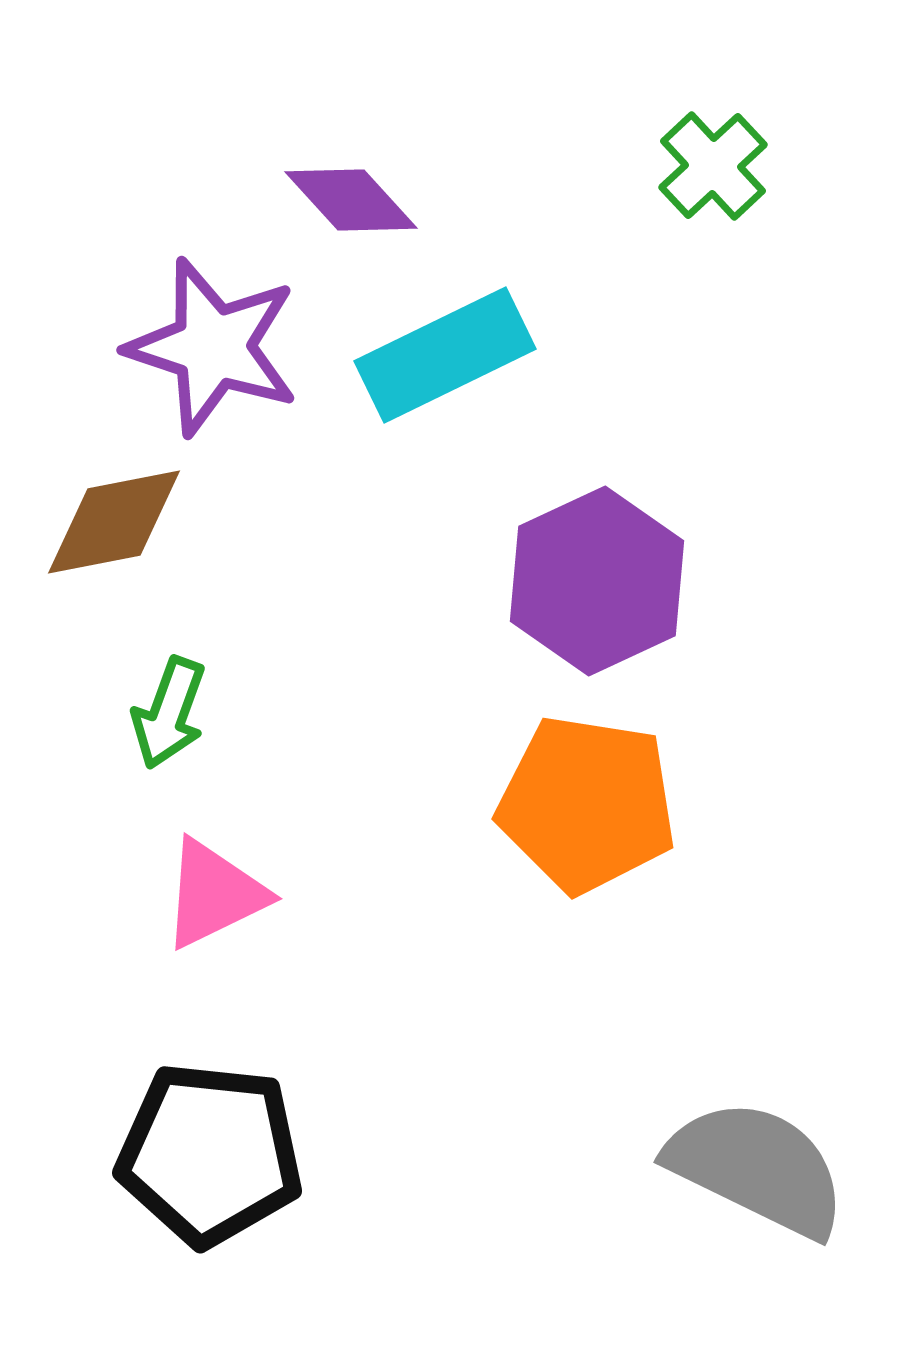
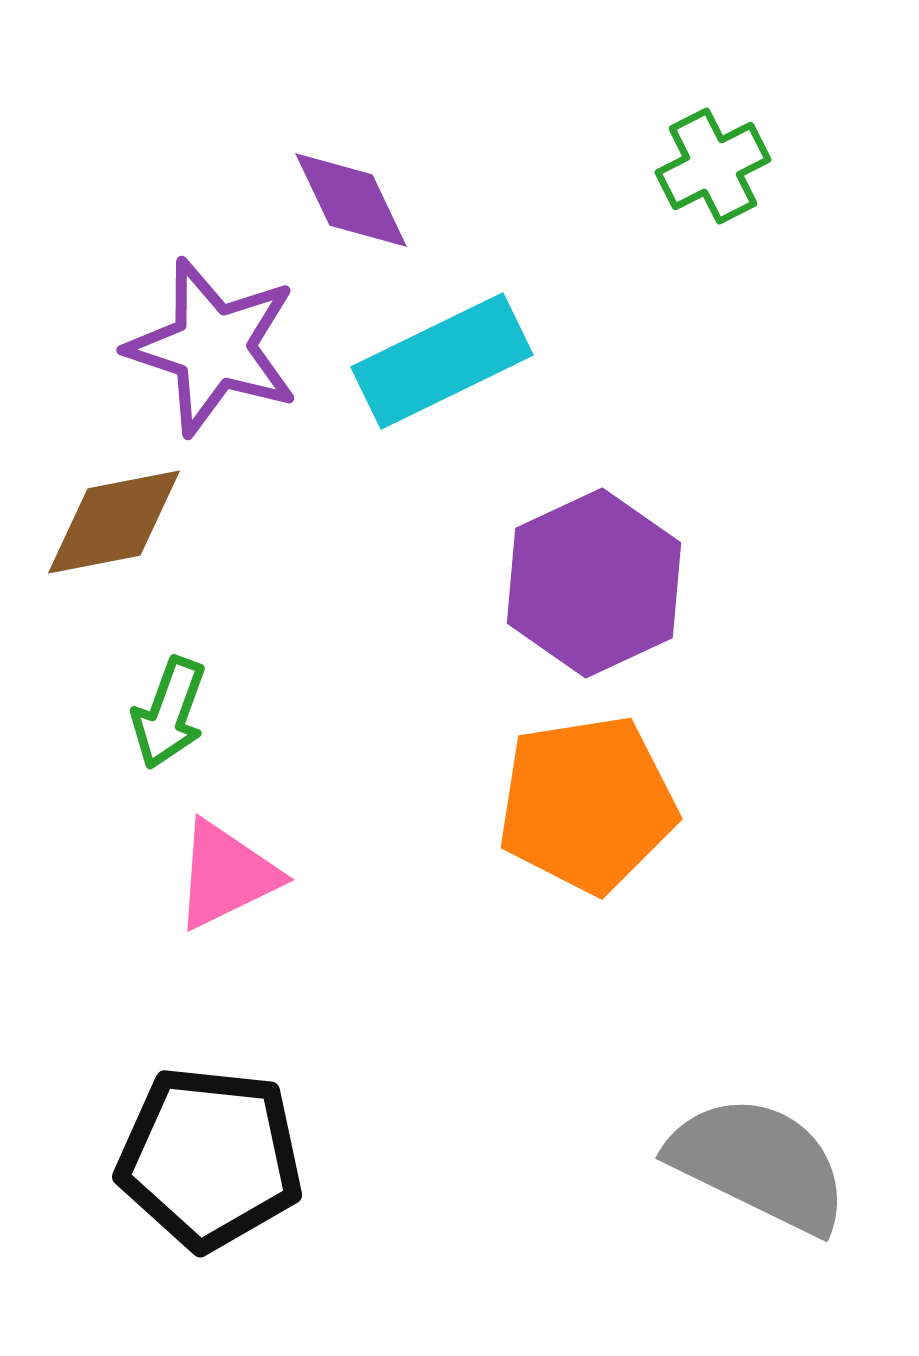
green cross: rotated 16 degrees clockwise
purple diamond: rotated 17 degrees clockwise
cyan rectangle: moved 3 px left, 6 px down
purple hexagon: moved 3 px left, 2 px down
orange pentagon: rotated 18 degrees counterclockwise
pink triangle: moved 12 px right, 19 px up
black pentagon: moved 4 px down
gray semicircle: moved 2 px right, 4 px up
